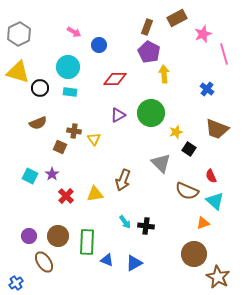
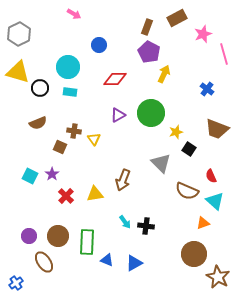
pink arrow at (74, 32): moved 18 px up
yellow arrow at (164, 74): rotated 30 degrees clockwise
